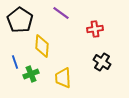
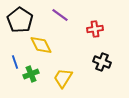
purple line: moved 1 px left, 2 px down
yellow diamond: moved 1 px left, 1 px up; rotated 30 degrees counterclockwise
black cross: rotated 12 degrees counterclockwise
yellow trapezoid: rotated 35 degrees clockwise
